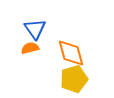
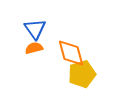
orange semicircle: moved 4 px right
yellow pentagon: moved 8 px right, 5 px up
